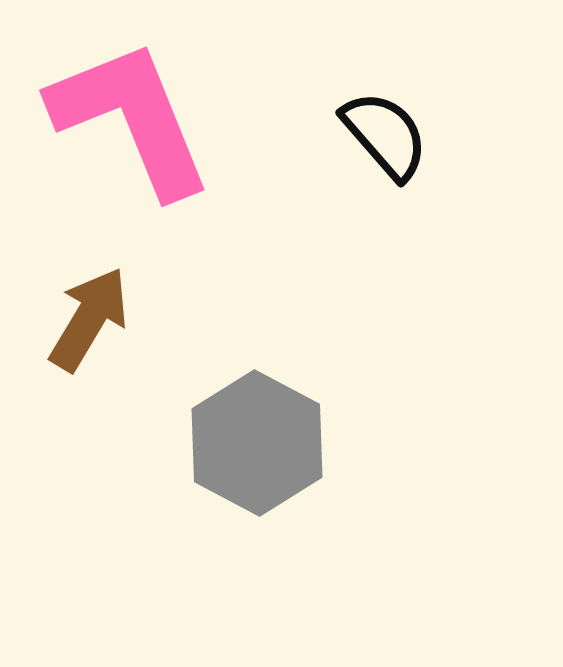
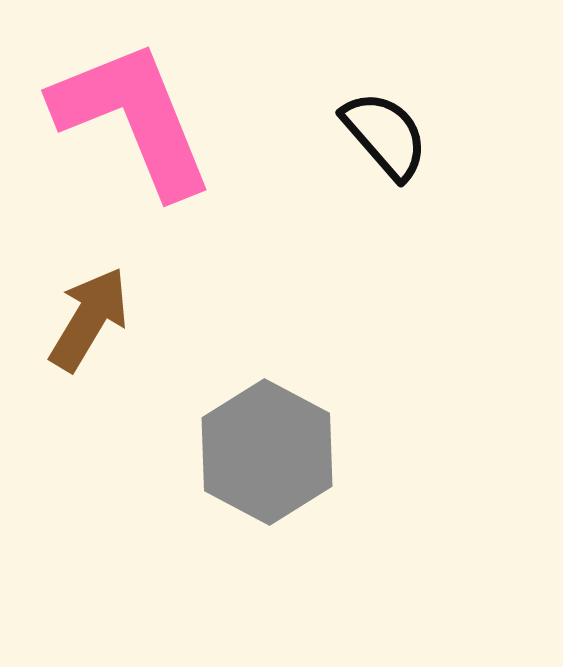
pink L-shape: moved 2 px right
gray hexagon: moved 10 px right, 9 px down
